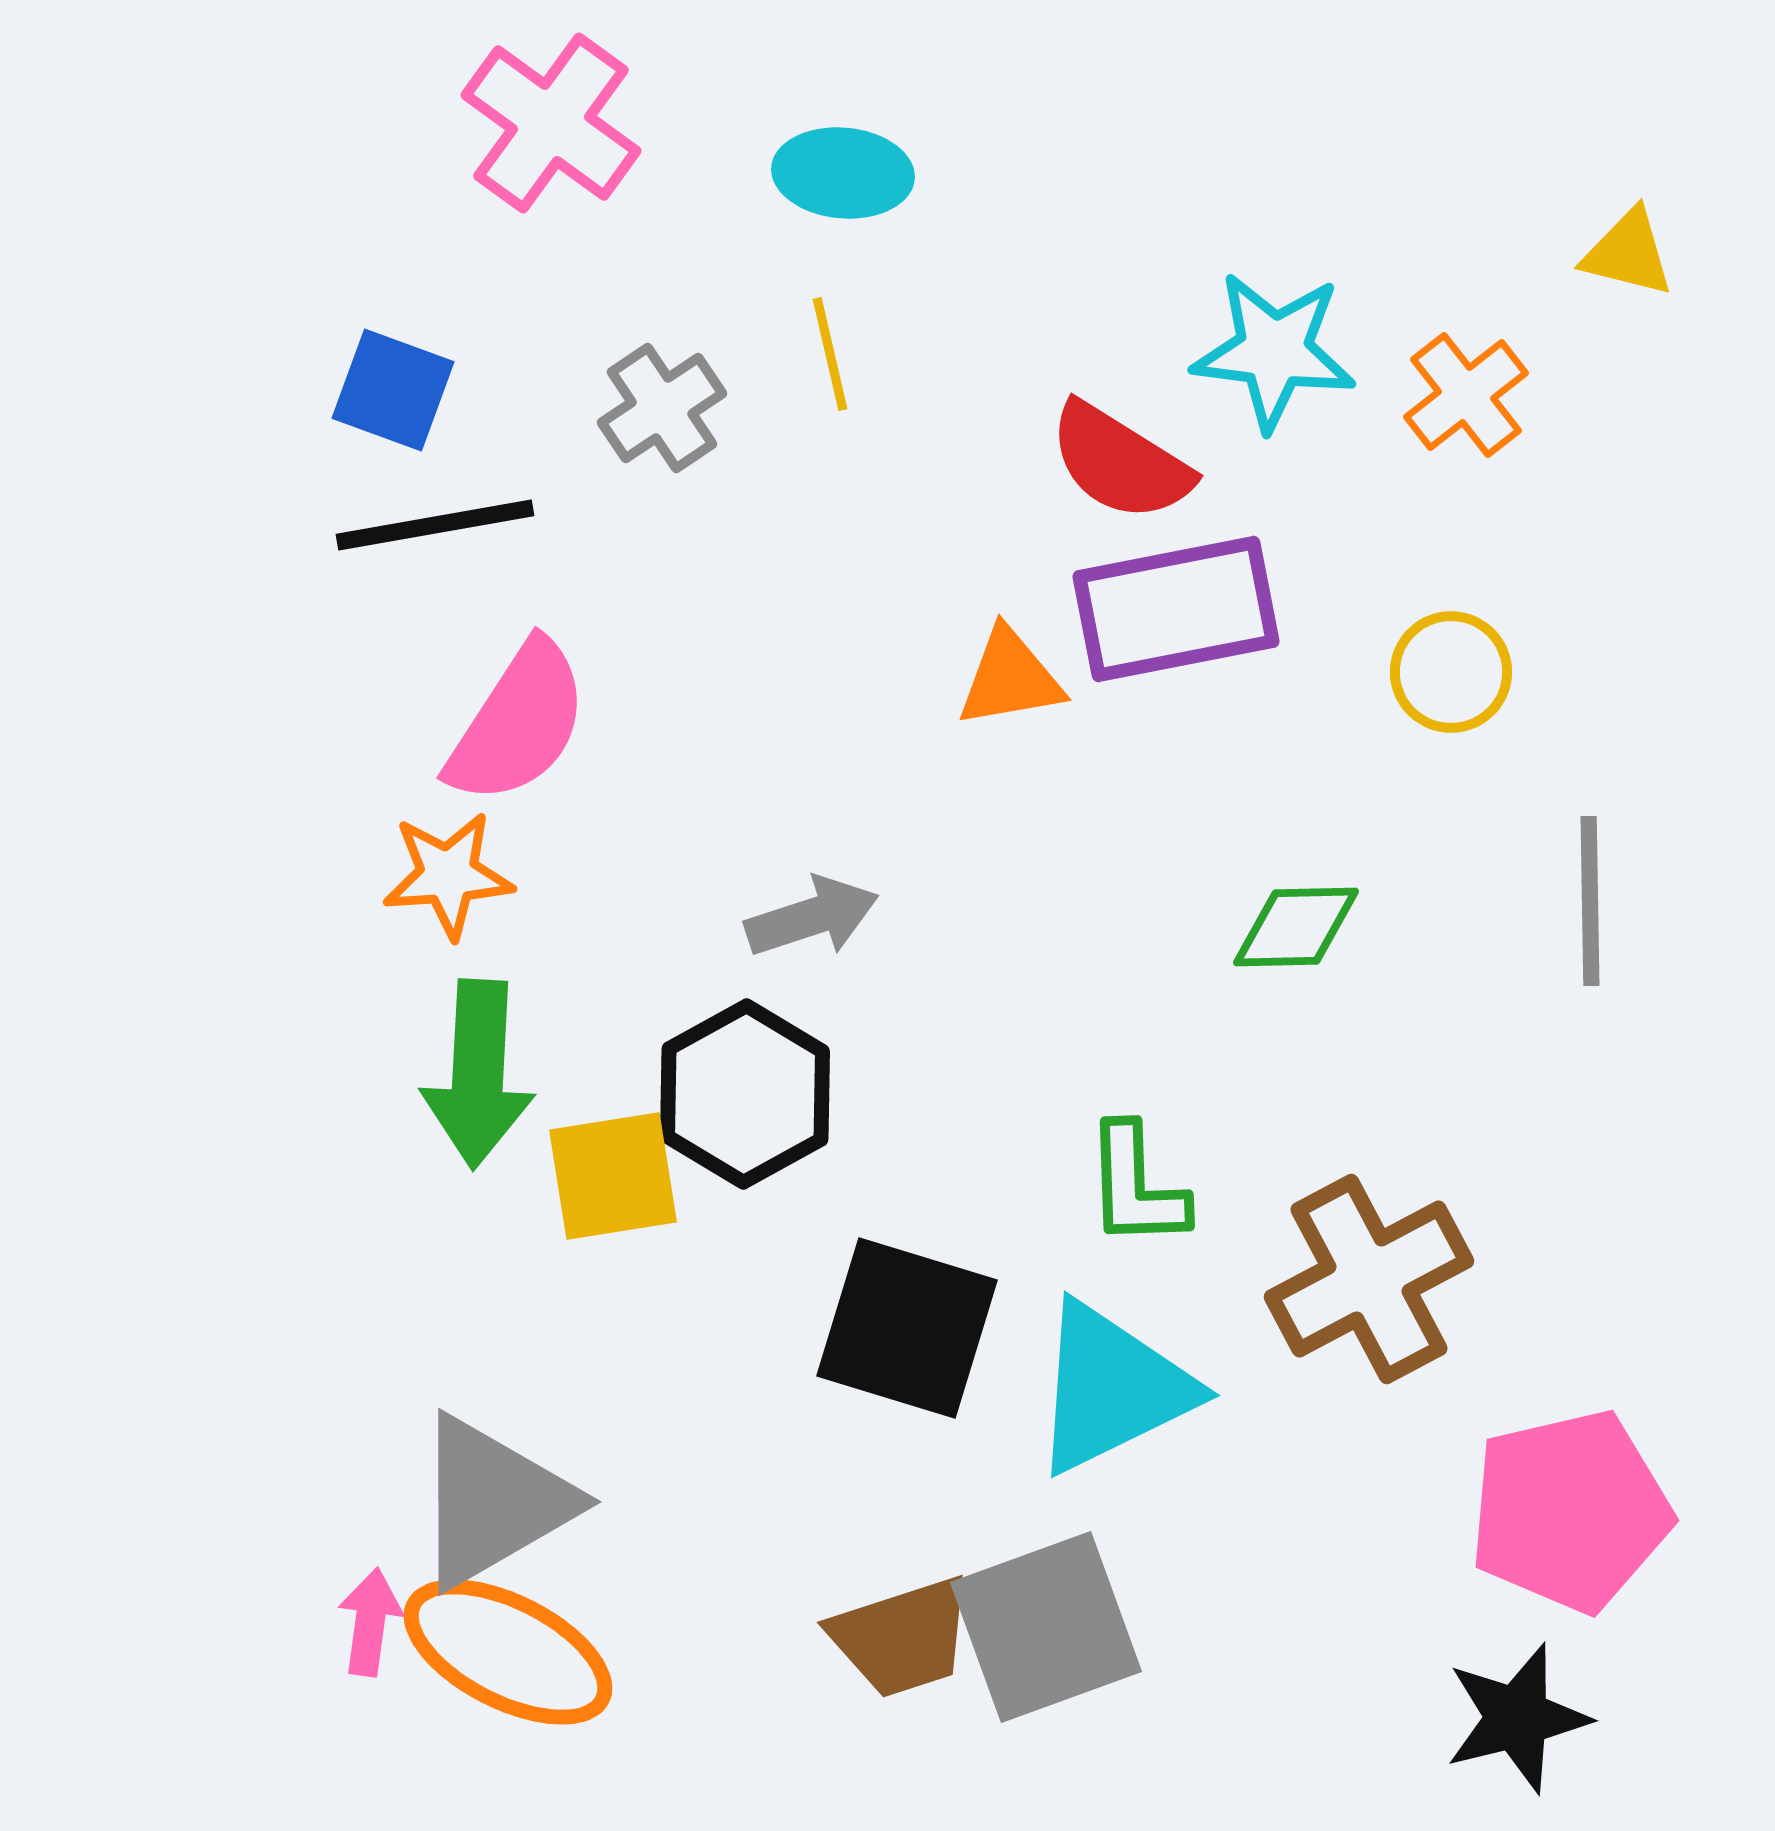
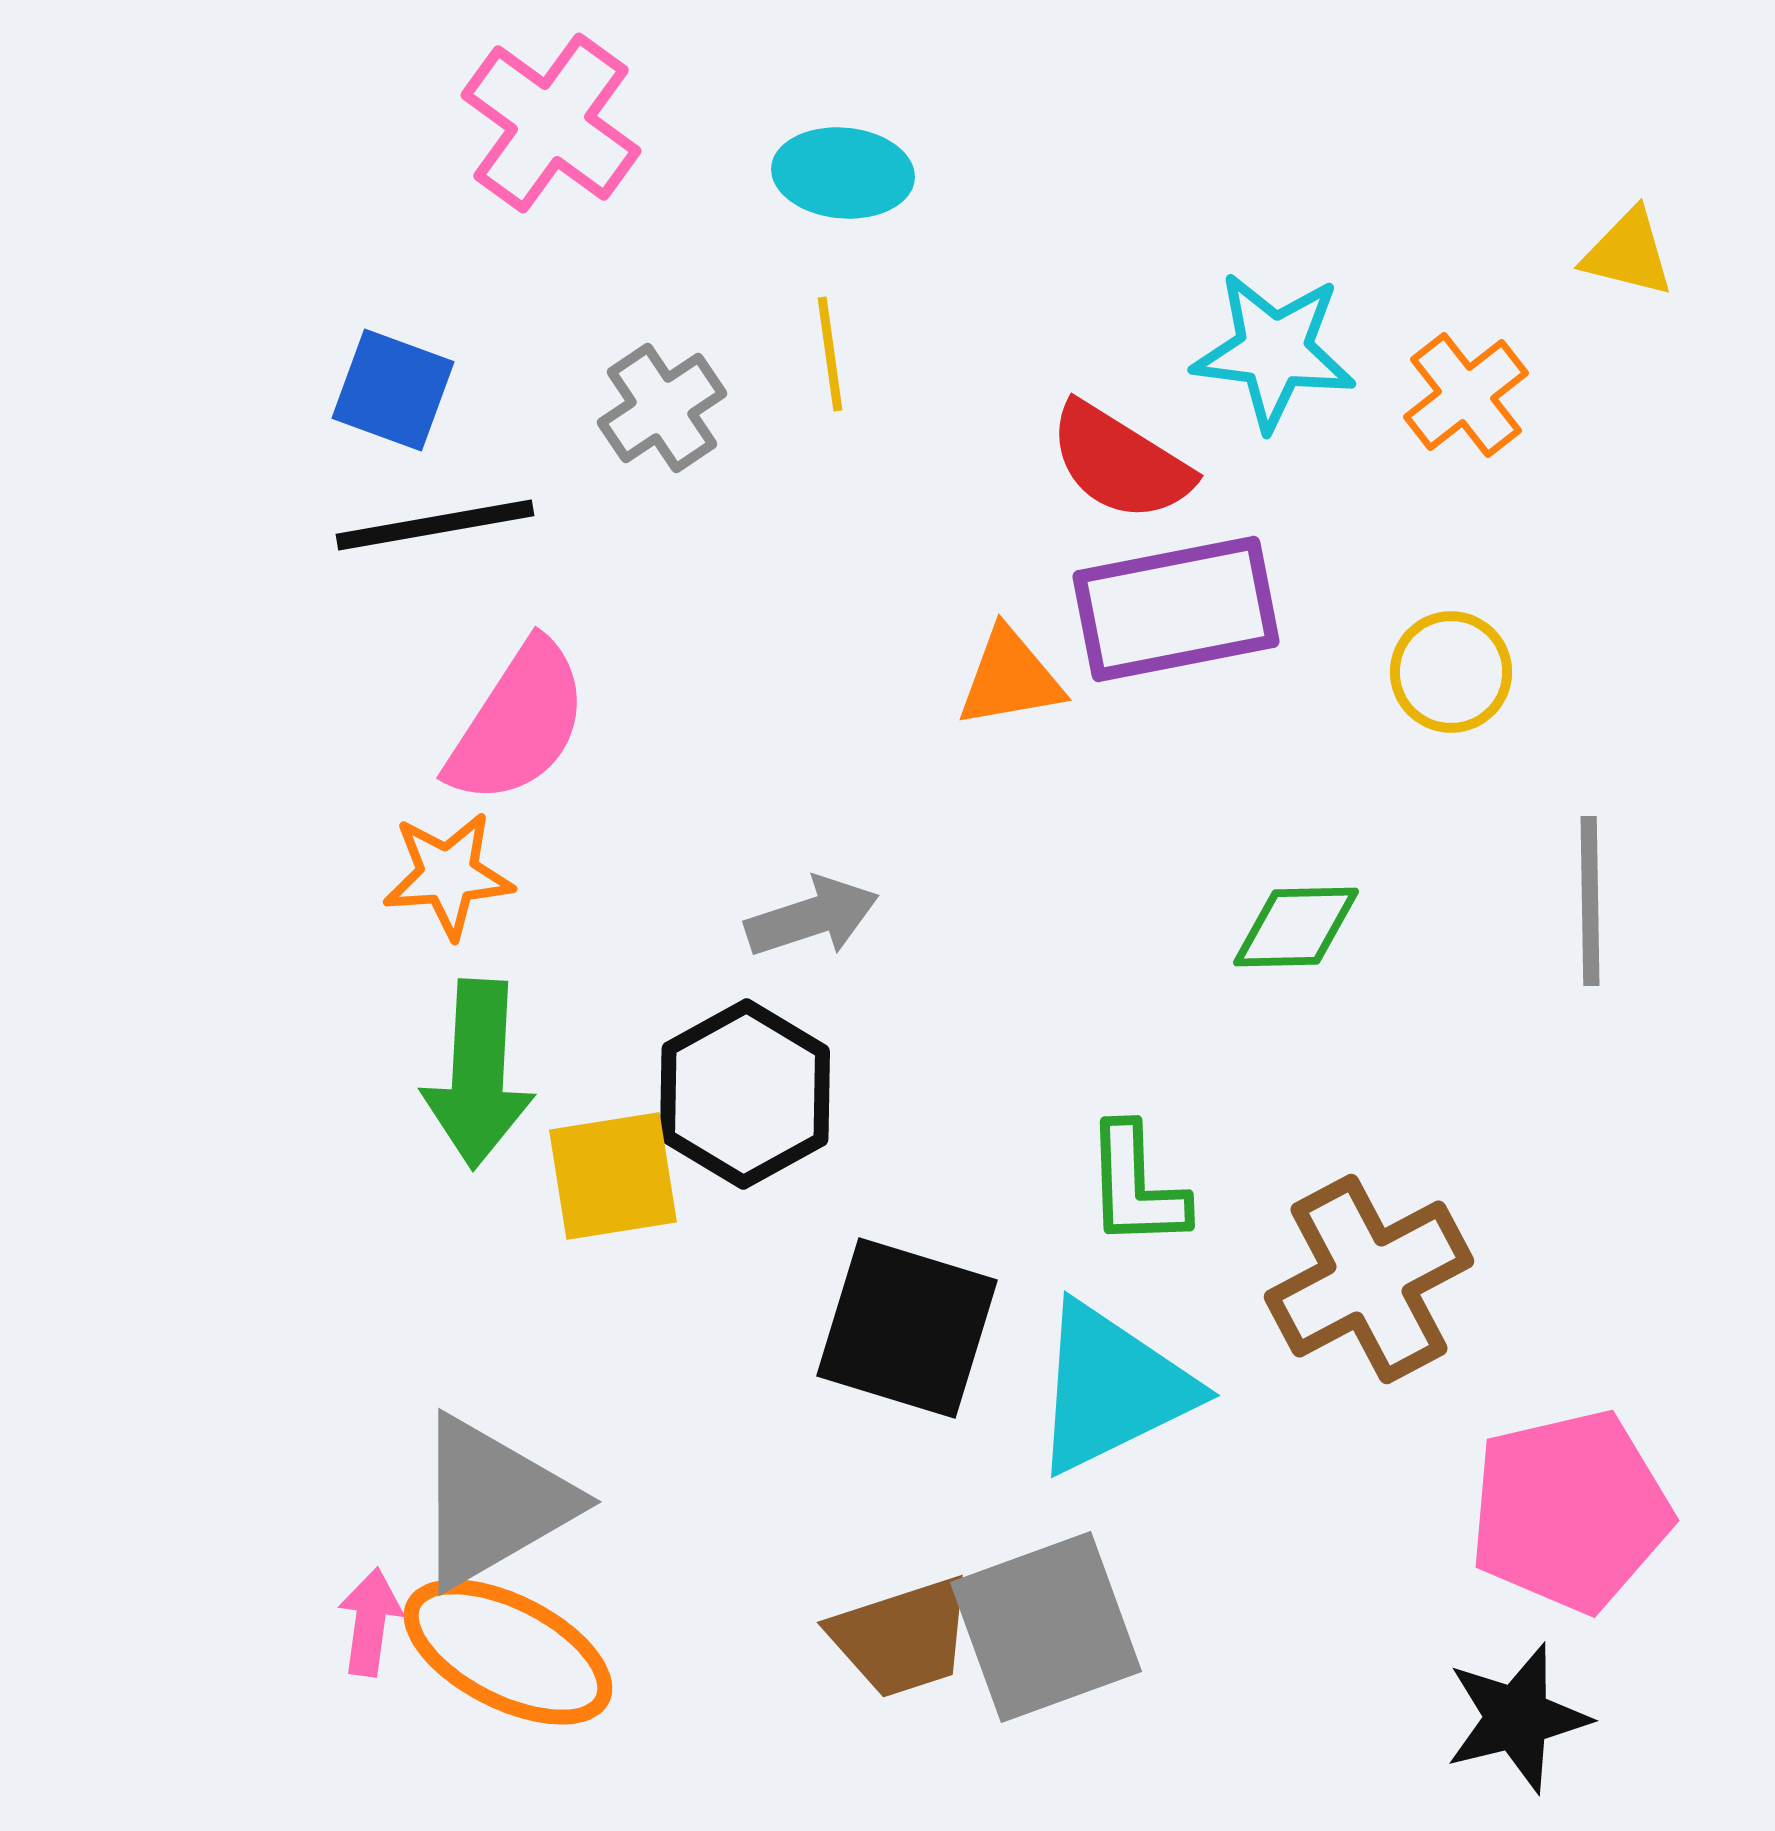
yellow line: rotated 5 degrees clockwise
